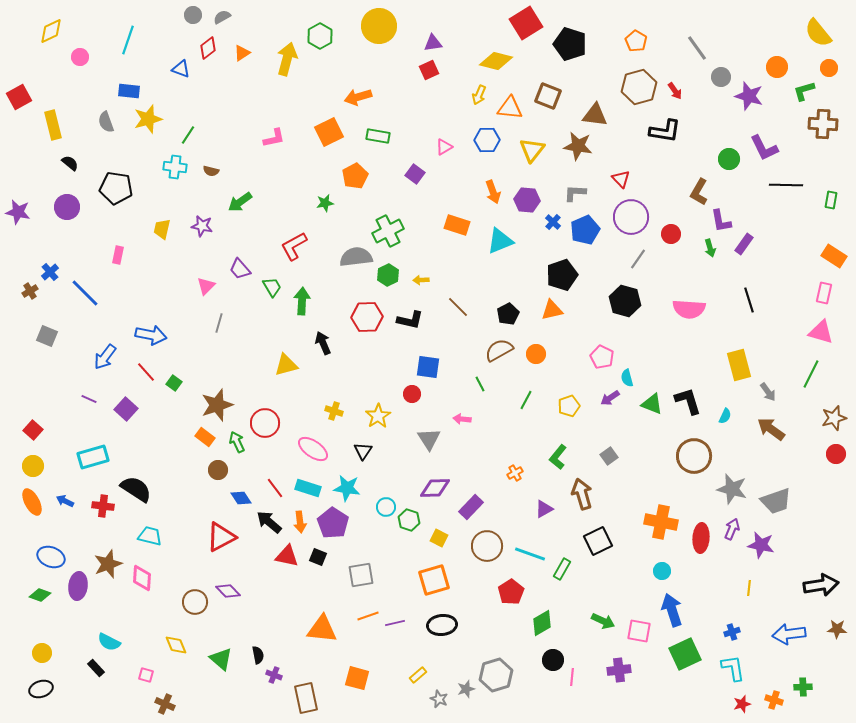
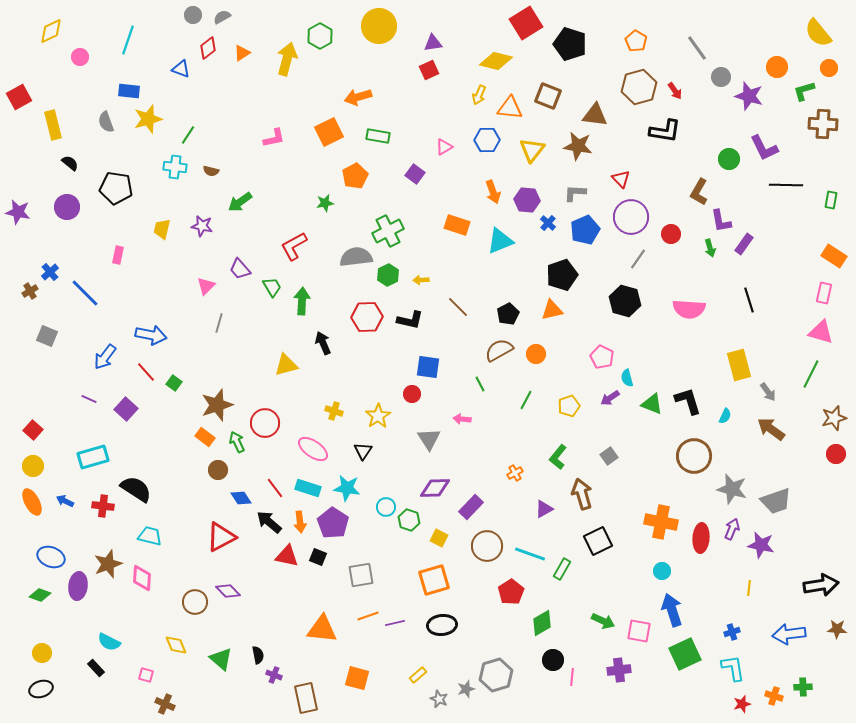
blue cross at (553, 222): moved 5 px left, 1 px down
orange cross at (774, 700): moved 4 px up
